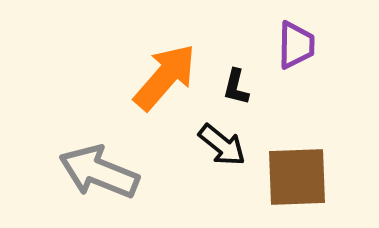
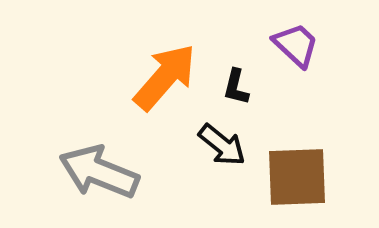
purple trapezoid: rotated 48 degrees counterclockwise
